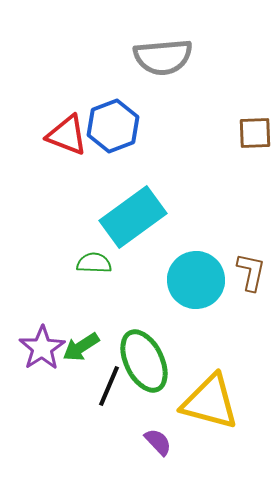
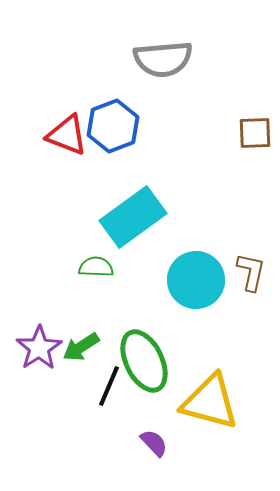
gray semicircle: moved 2 px down
green semicircle: moved 2 px right, 4 px down
purple star: moved 3 px left
purple semicircle: moved 4 px left, 1 px down
